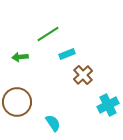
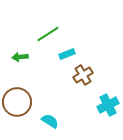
brown cross: rotated 12 degrees clockwise
cyan semicircle: moved 3 px left, 2 px up; rotated 24 degrees counterclockwise
